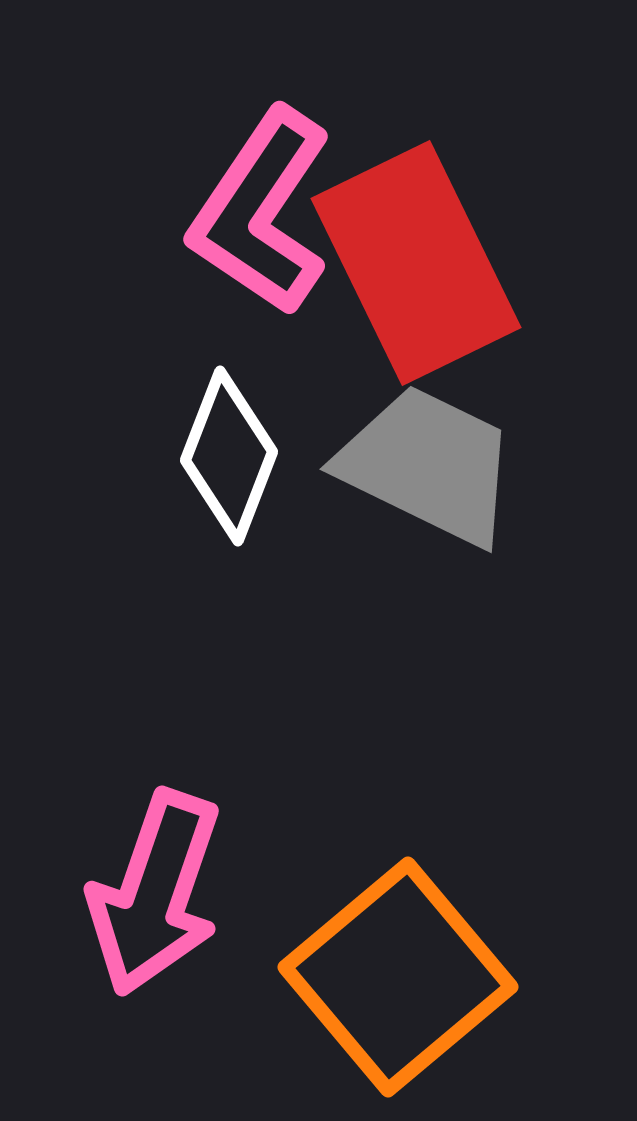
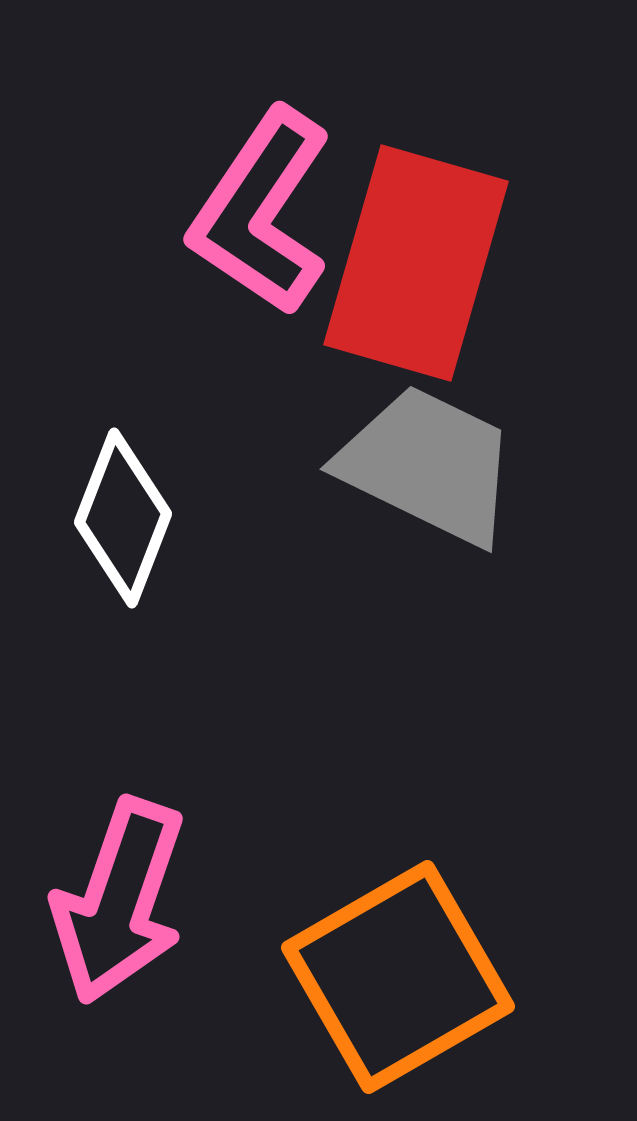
red rectangle: rotated 42 degrees clockwise
white diamond: moved 106 px left, 62 px down
pink arrow: moved 36 px left, 8 px down
orange square: rotated 10 degrees clockwise
